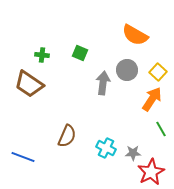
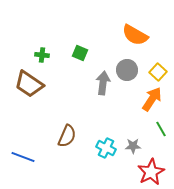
gray star: moved 7 px up
